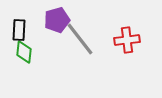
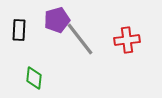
green diamond: moved 10 px right, 26 px down
